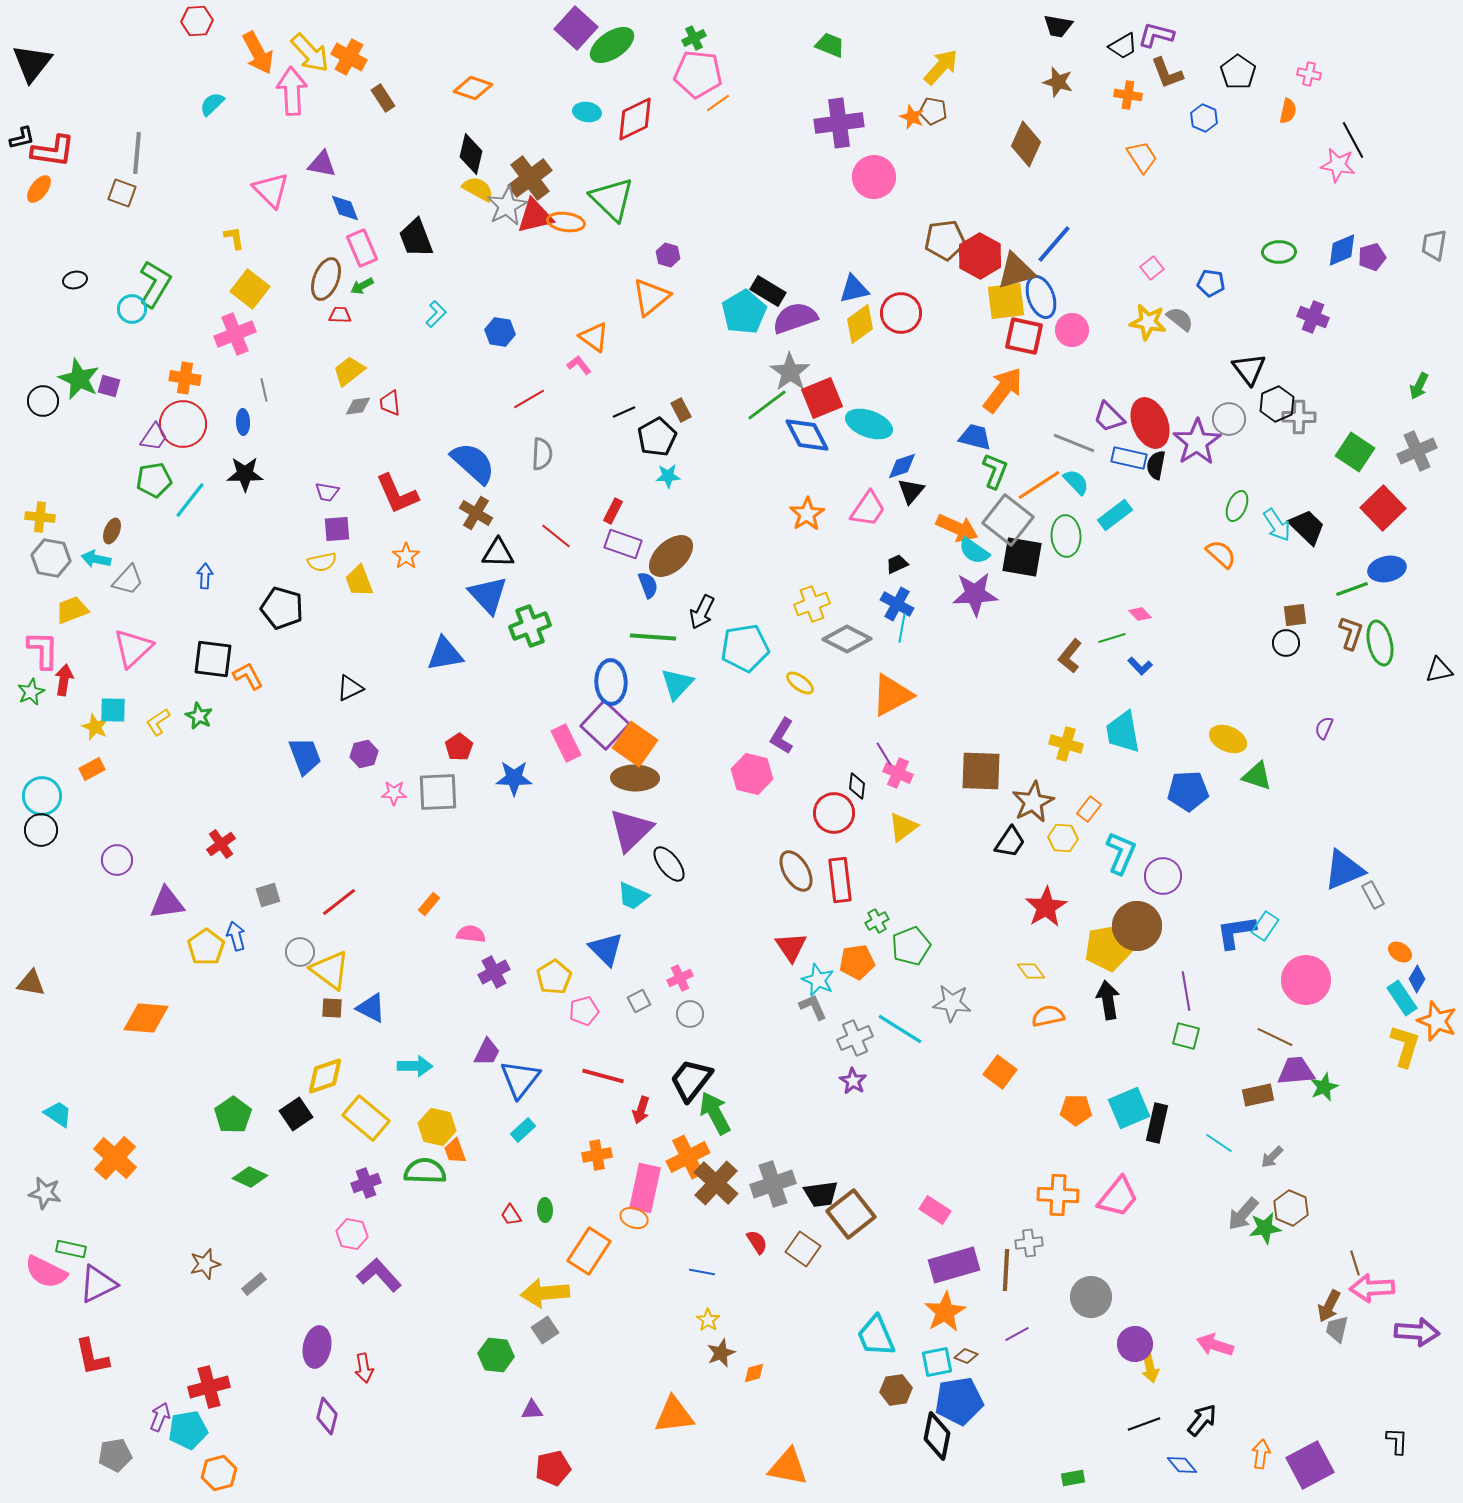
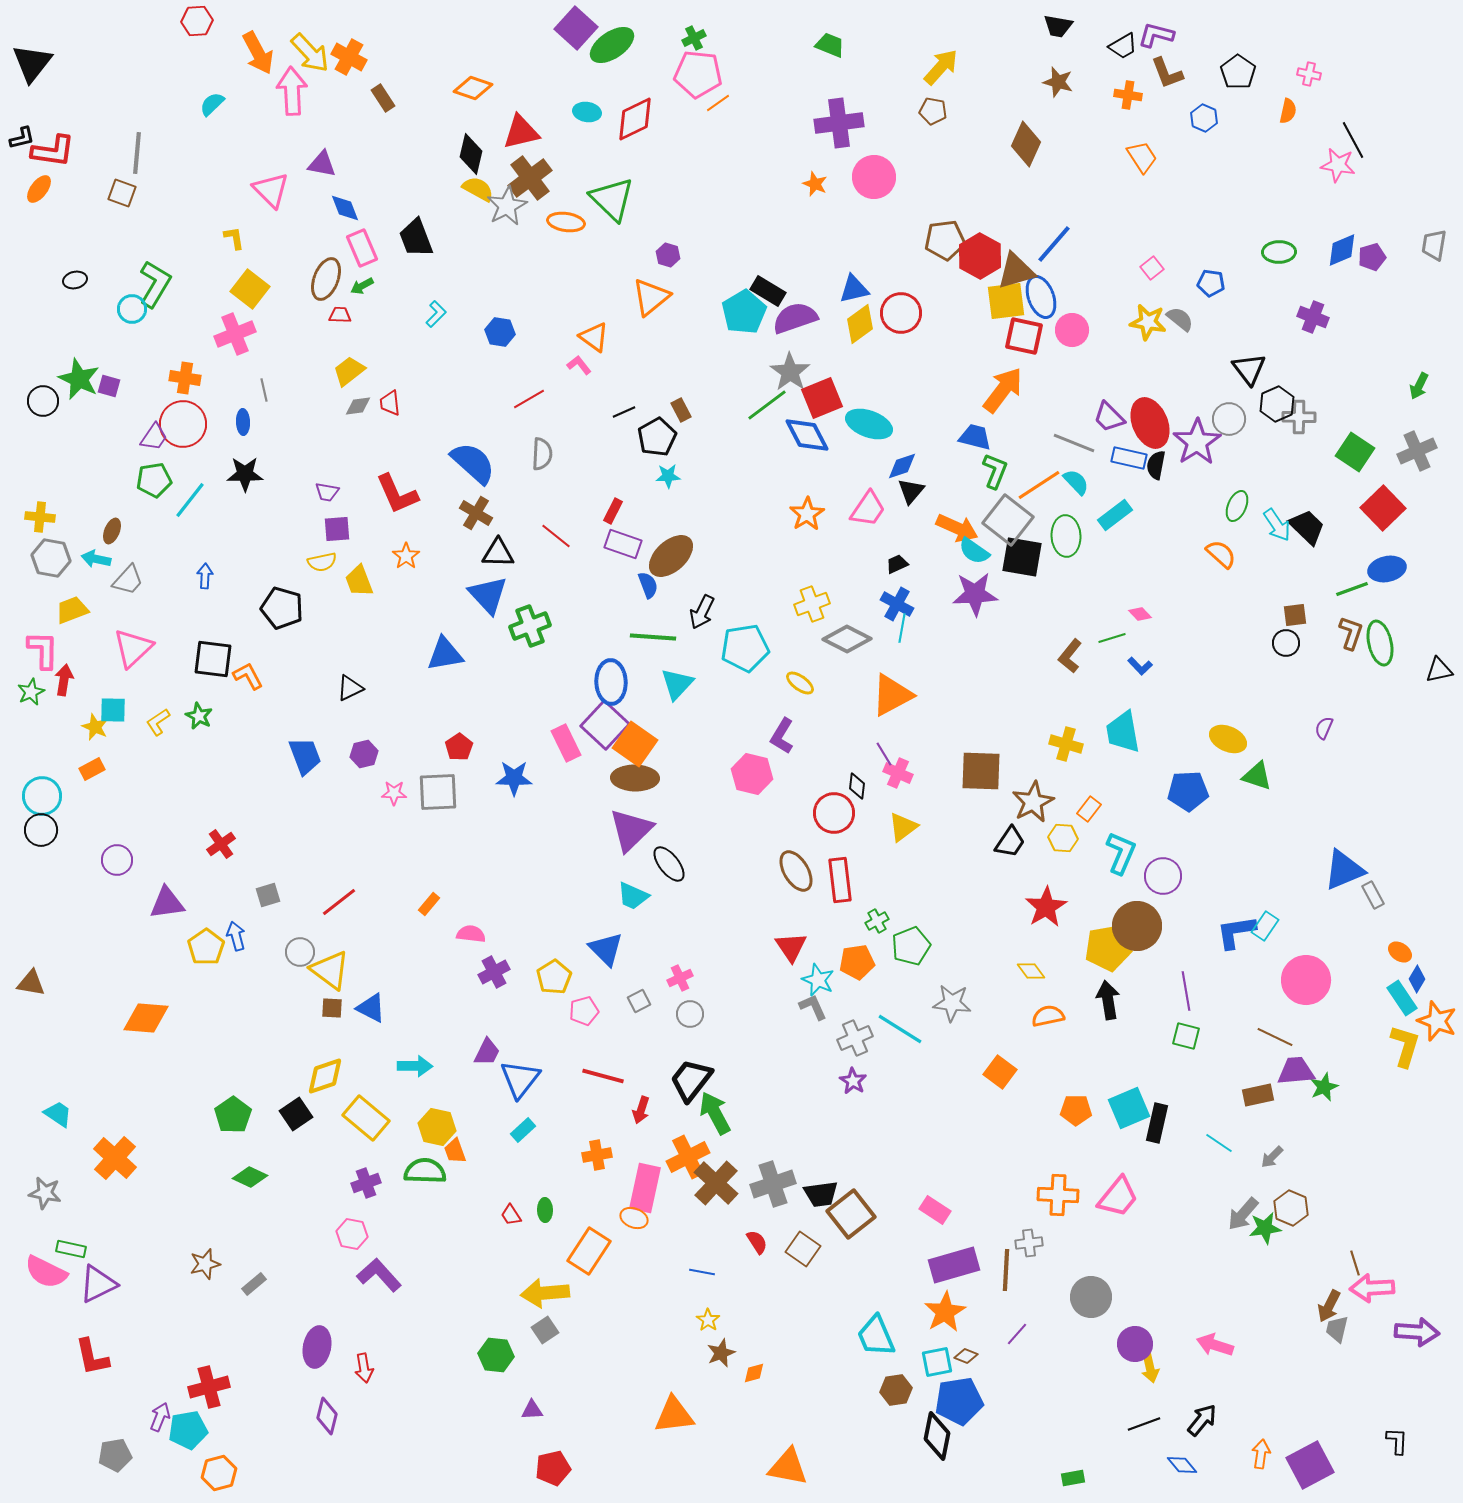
orange star at (912, 117): moved 97 px left, 67 px down
red triangle at (535, 216): moved 14 px left, 84 px up
purple line at (1017, 1334): rotated 20 degrees counterclockwise
